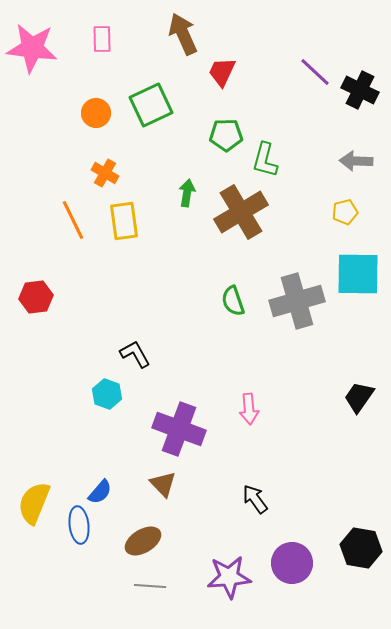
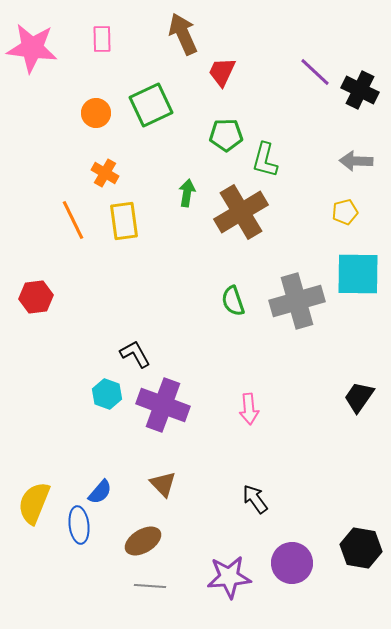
purple cross: moved 16 px left, 24 px up
